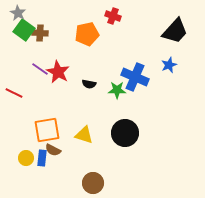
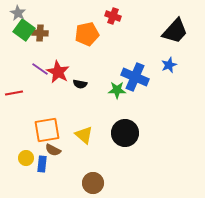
black semicircle: moved 9 px left
red line: rotated 36 degrees counterclockwise
yellow triangle: rotated 24 degrees clockwise
blue rectangle: moved 6 px down
